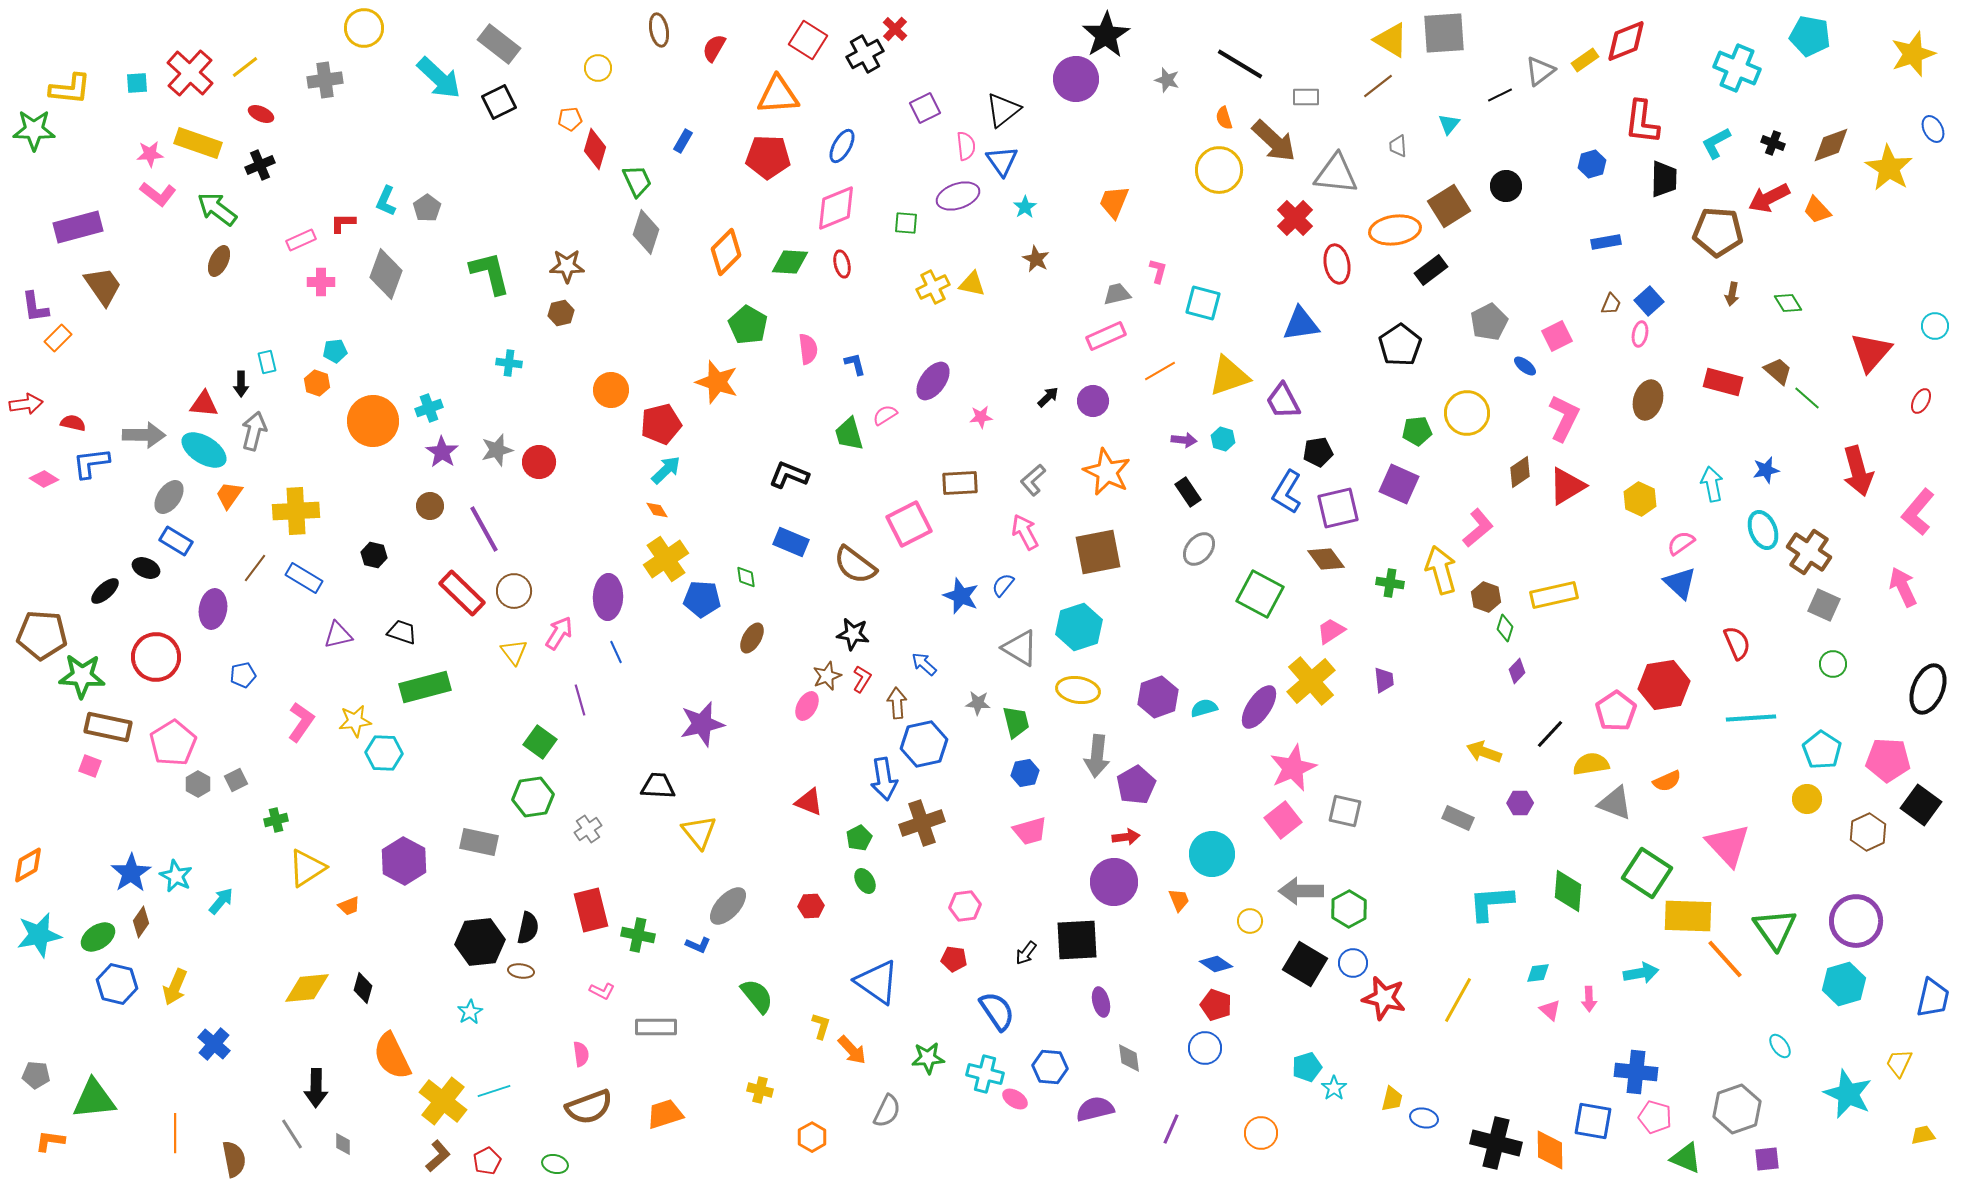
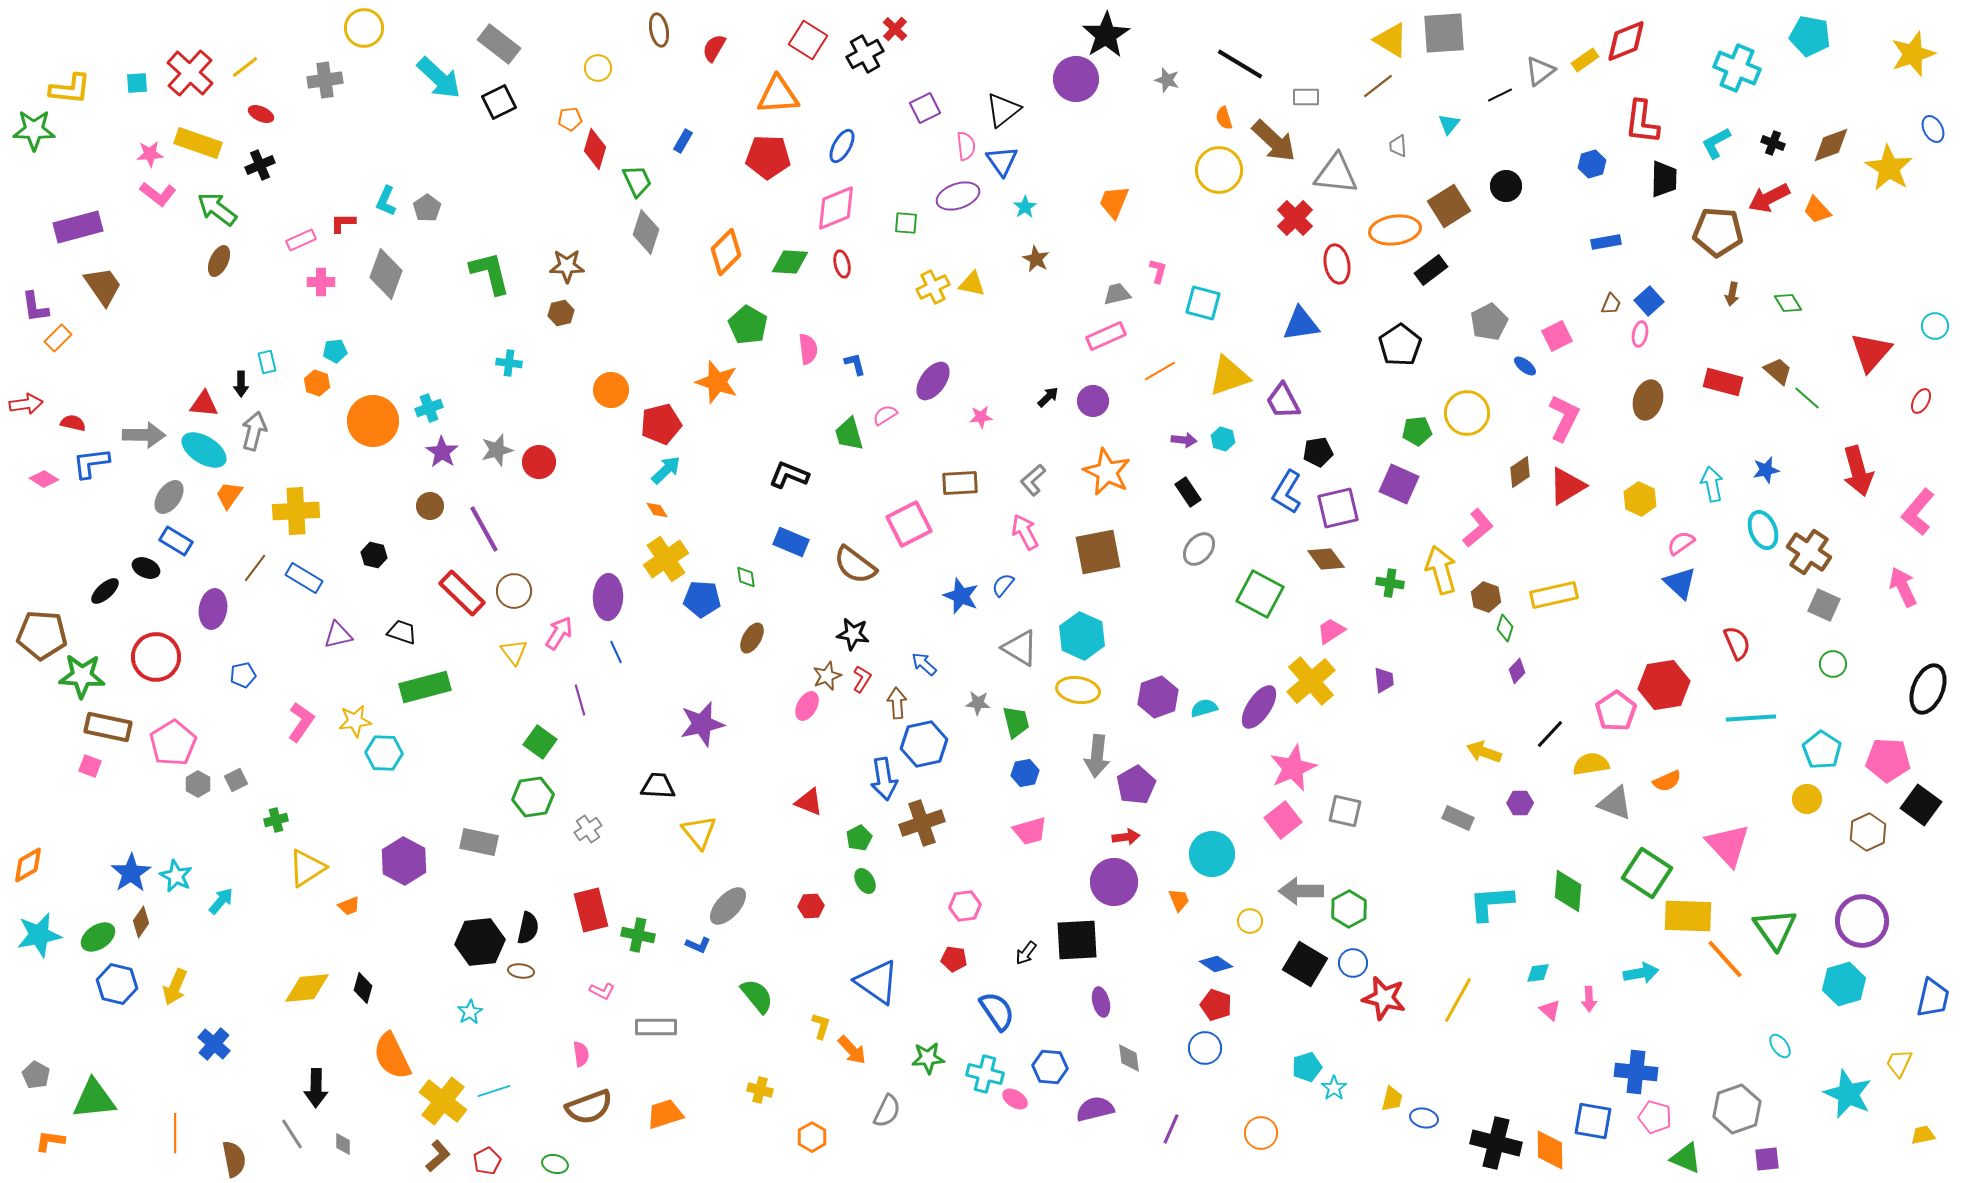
cyan hexagon at (1079, 627): moved 3 px right, 9 px down; rotated 18 degrees counterclockwise
purple circle at (1856, 921): moved 6 px right
gray pentagon at (36, 1075): rotated 24 degrees clockwise
